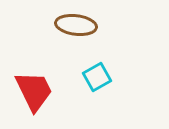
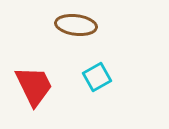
red trapezoid: moved 5 px up
